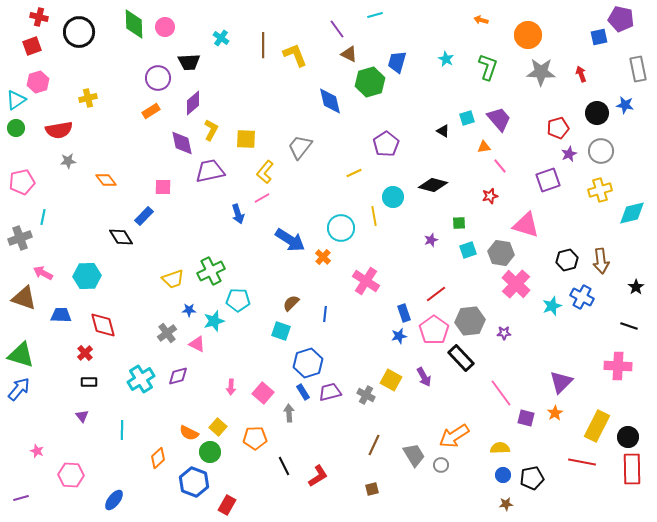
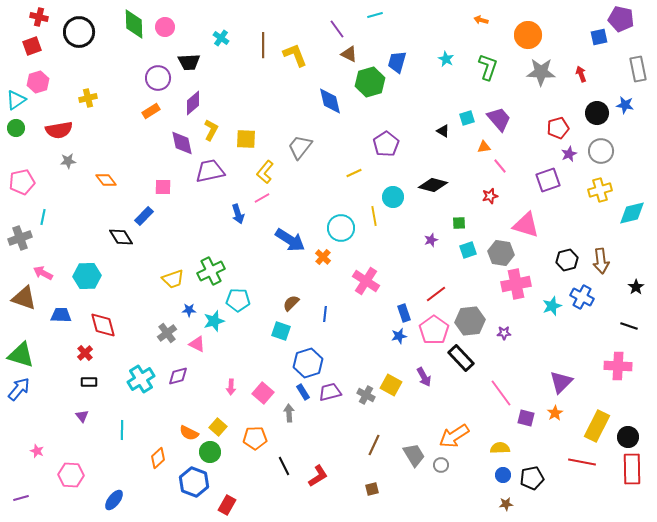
pink cross at (516, 284): rotated 36 degrees clockwise
yellow square at (391, 380): moved 5 px down
